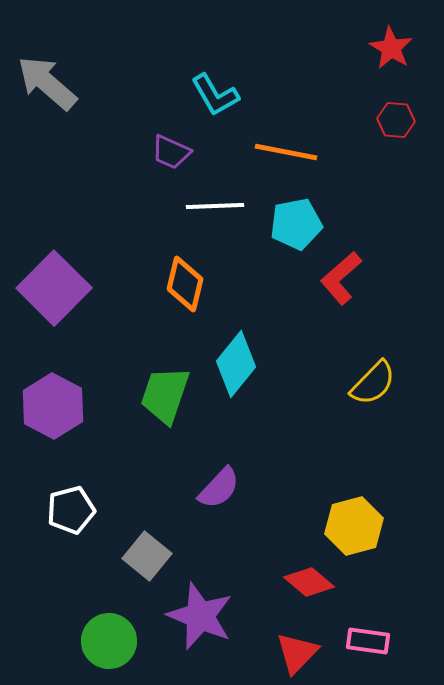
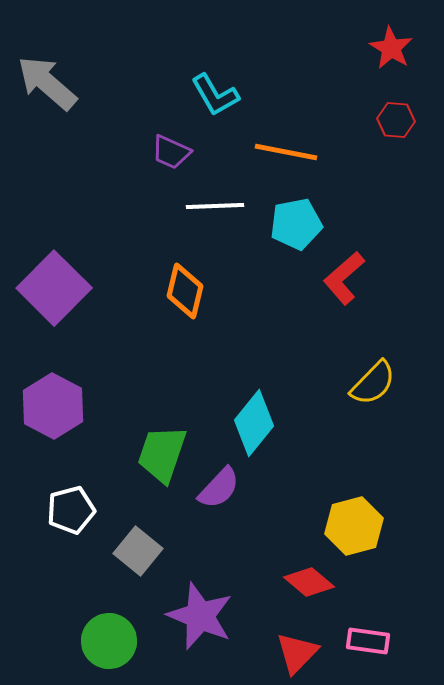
red L-shape: moved 3 px right
orange diamond: moved 7 px down
cyan diamond: moved 18 px right, 59 px down
green trapezoid: moved 3 px left, 59 px down
gray square: moved 9 px left, 5 px up
